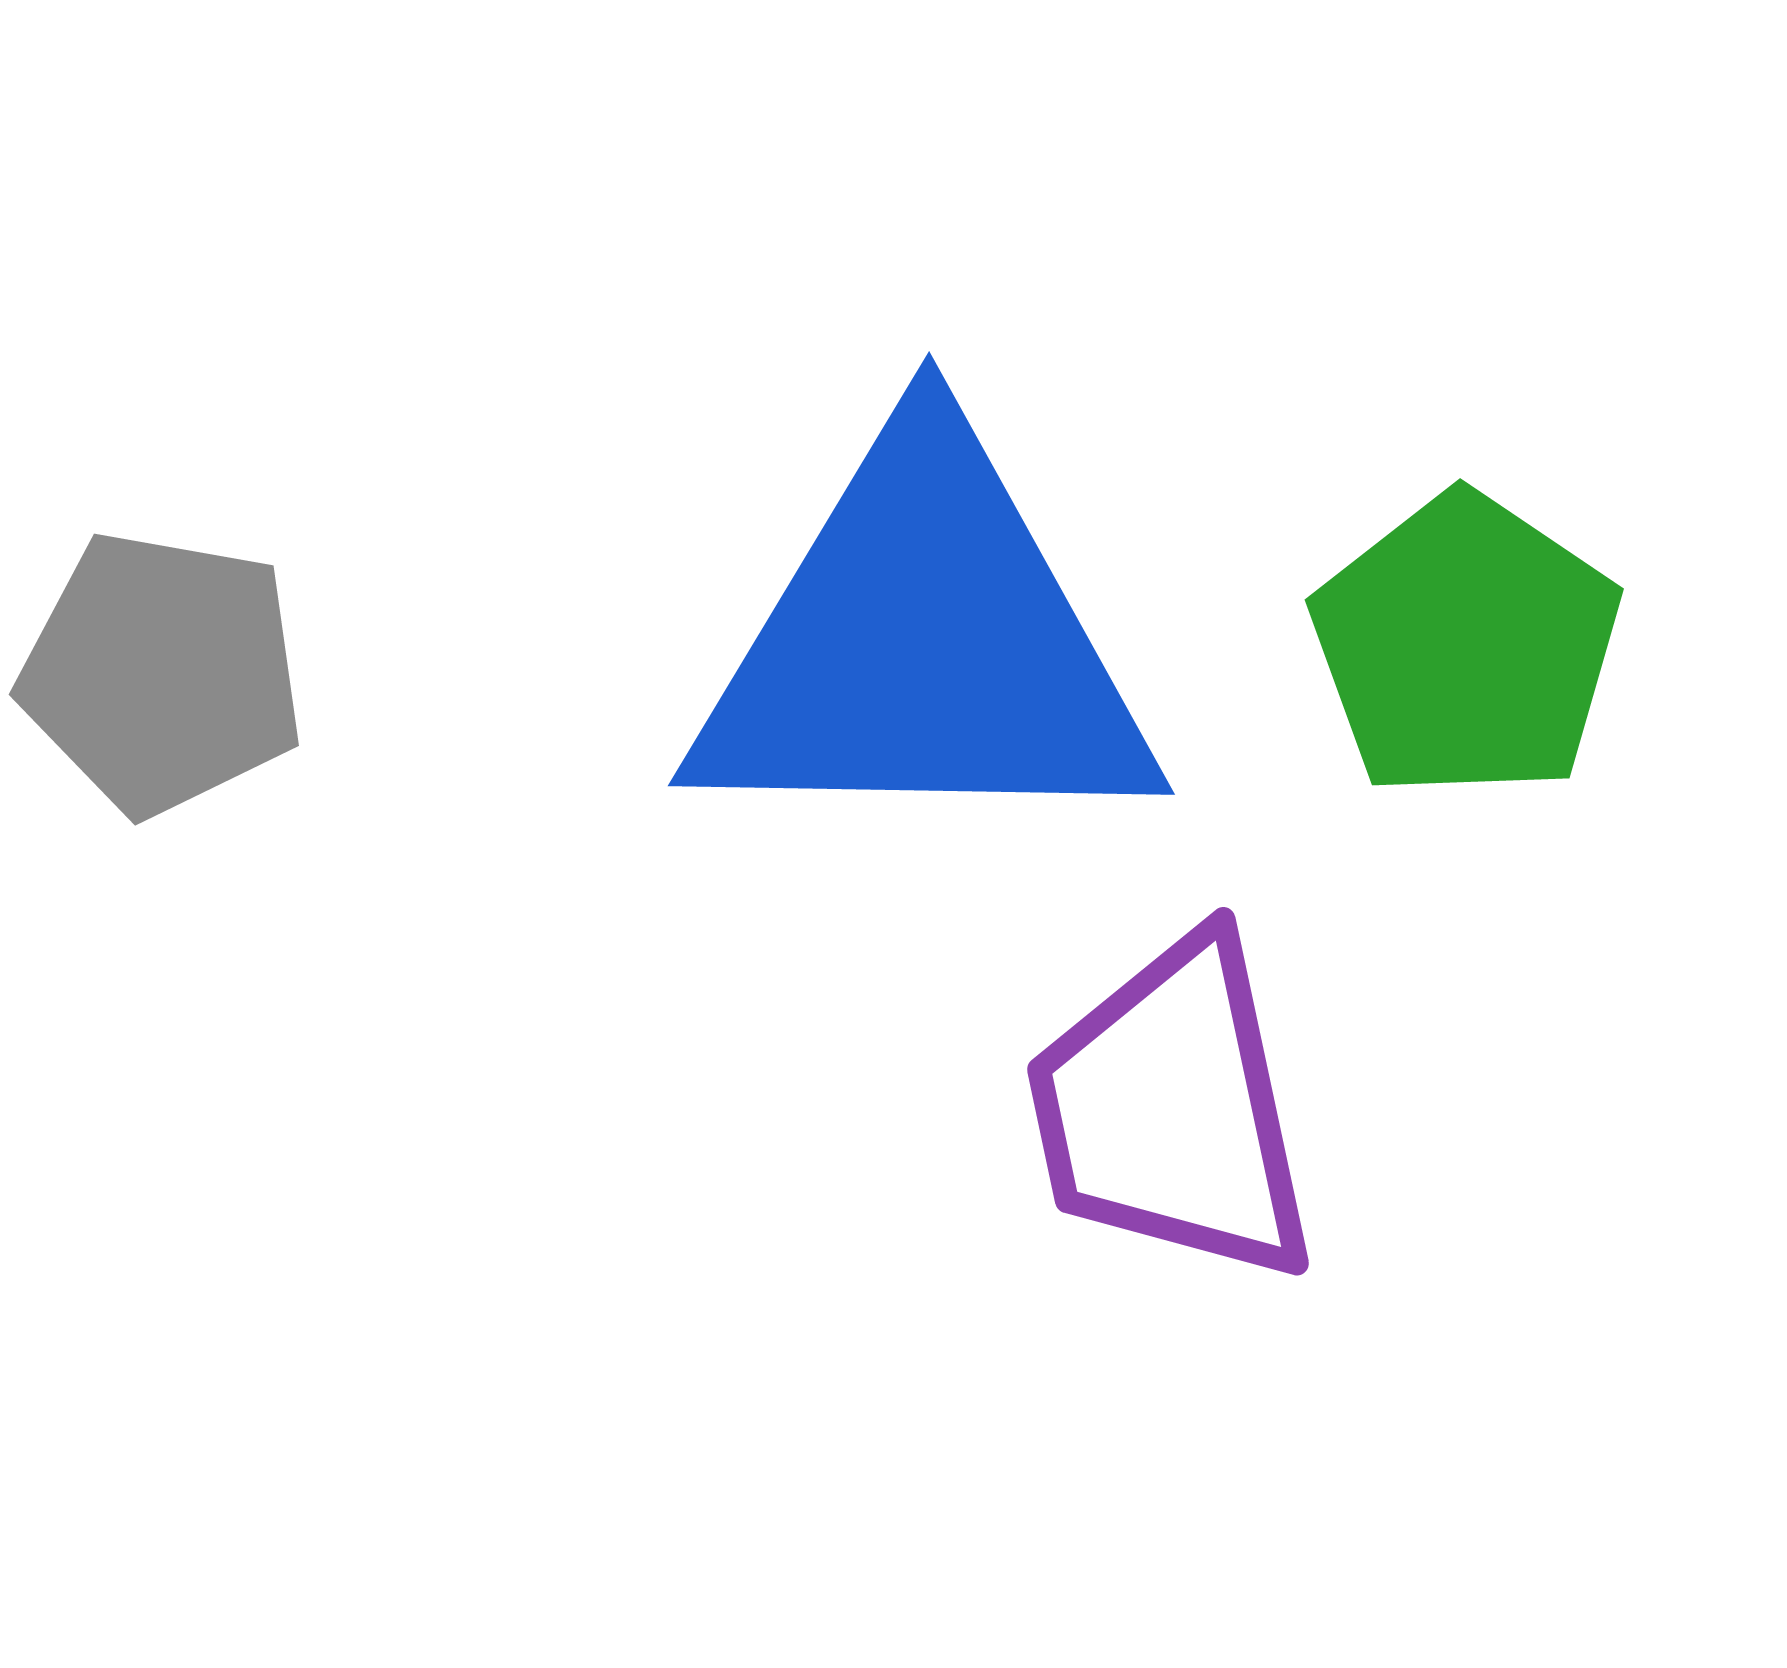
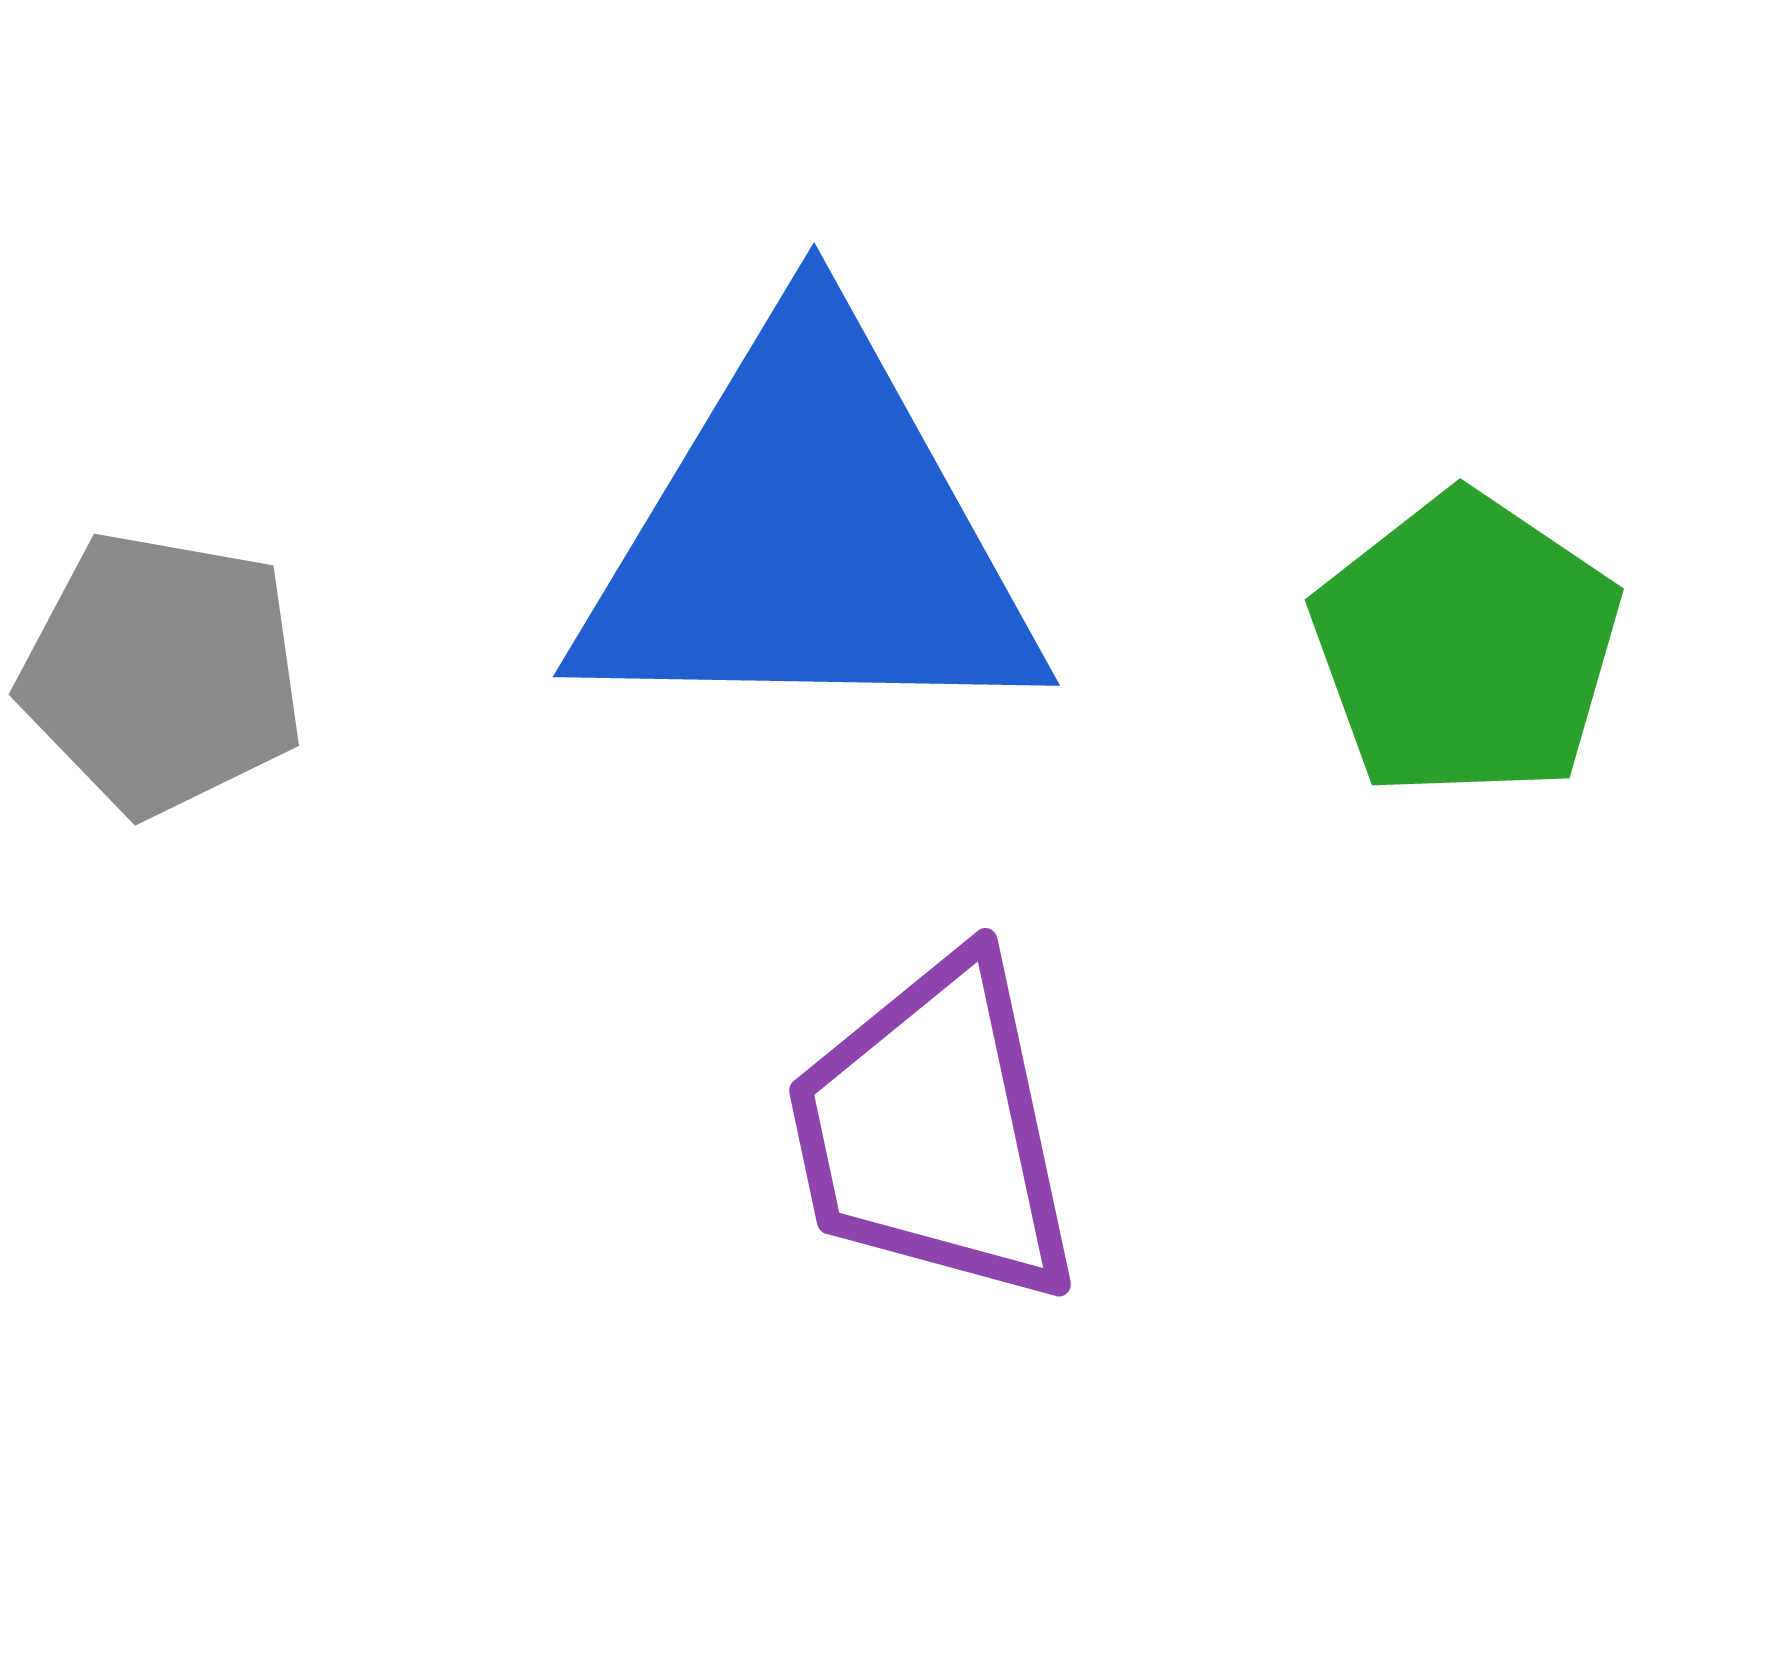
blue triangle: moved 115 px left, 109 px up
purple trapezoid: moved 238 px left, 21 px down
